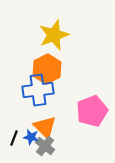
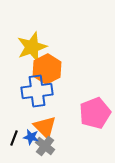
yellow star: moved 22 px left, 12 px down
blue cross: moved 1 px left, 1 px down
pink pentagon: moved 3 px right, 2 px down
